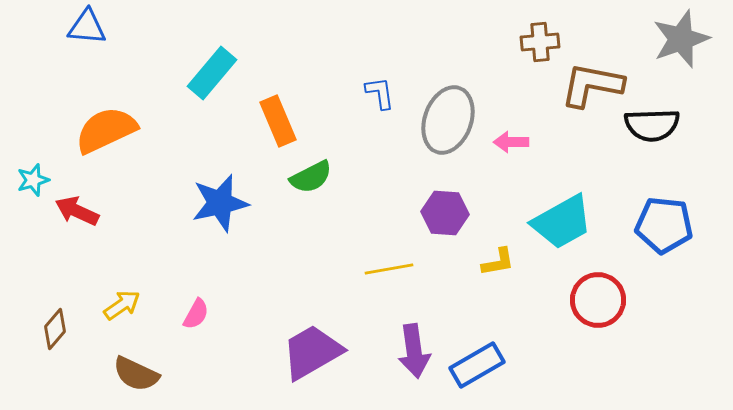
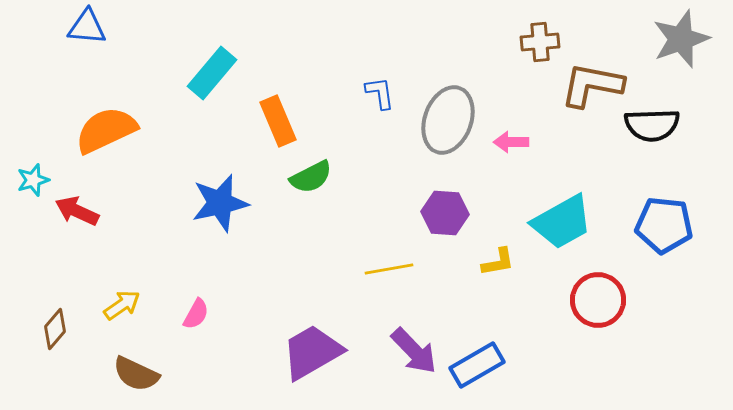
purple arrow: rotated 36 degrees counterclockwise
